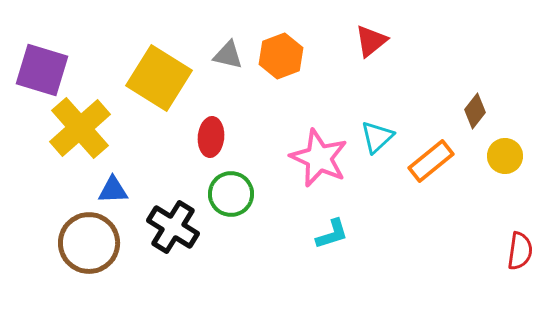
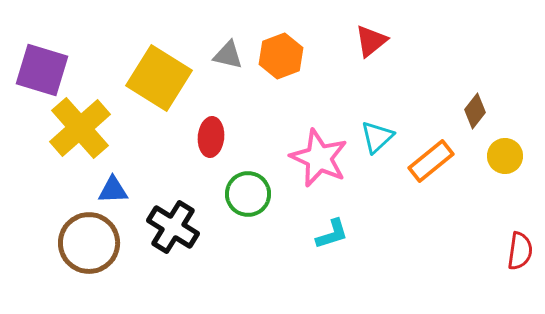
green circle: moved 17 px right
